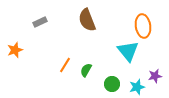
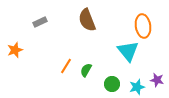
orange line: moved 1 px right, 1 px down
purple star: moved 2 px right, 4 px down; rotated 24 degrees clockwise
